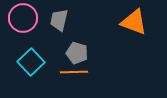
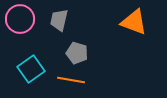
pink circle: moved 3 px left, 1 px down
cyan square: moved 7 px down; rotated 8 degrees clockwise
orange line: moved 3 px left, 8 px down; rotated 12 degrees clockwise
